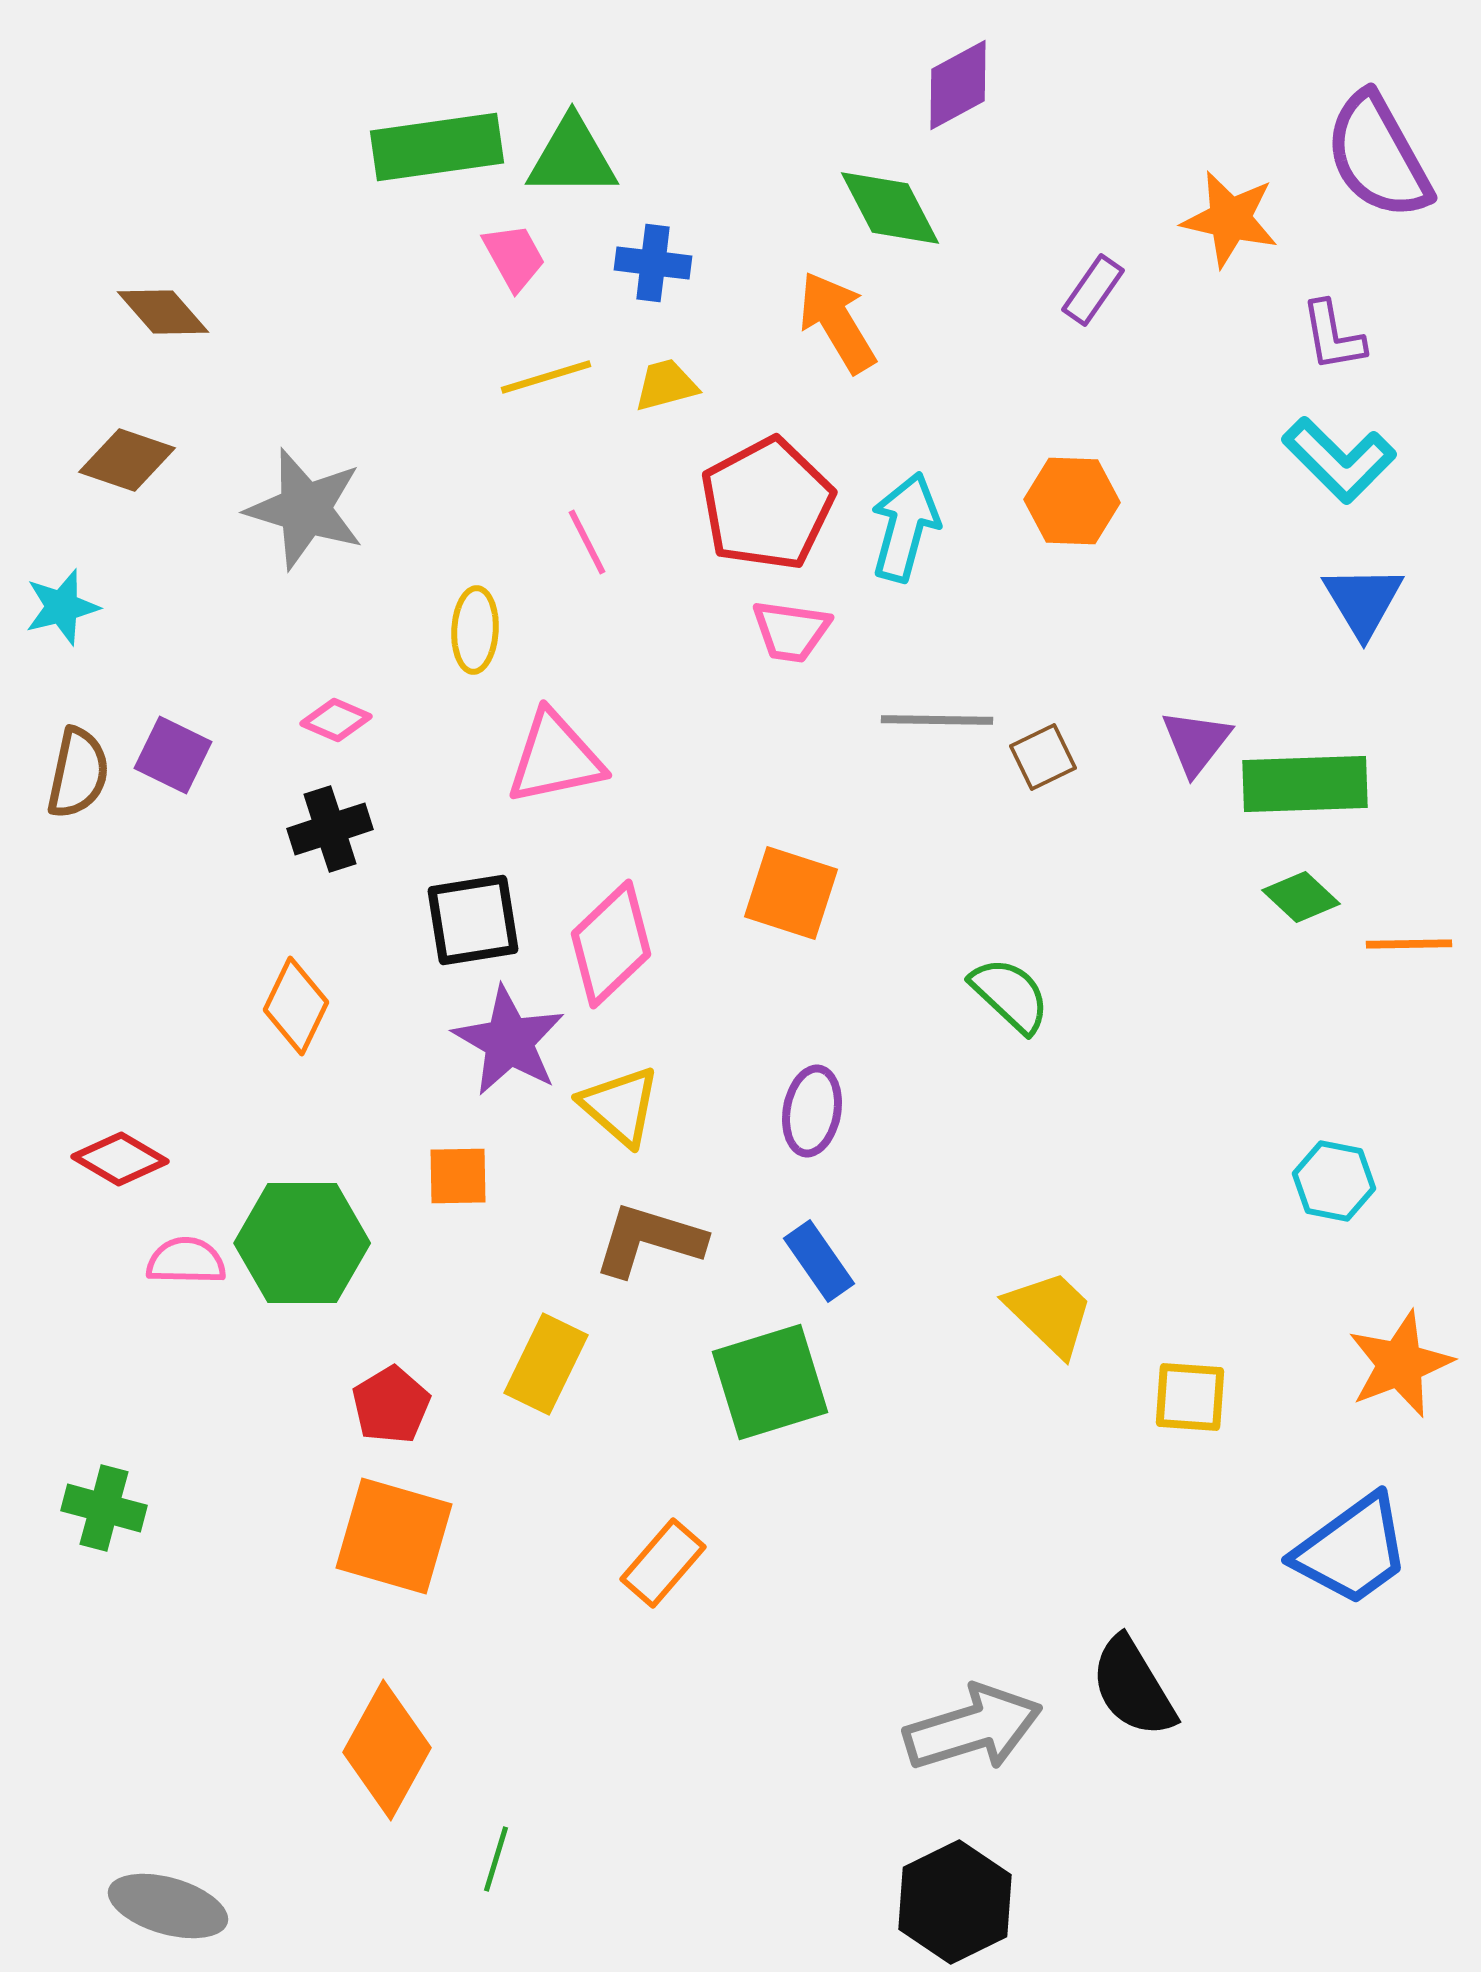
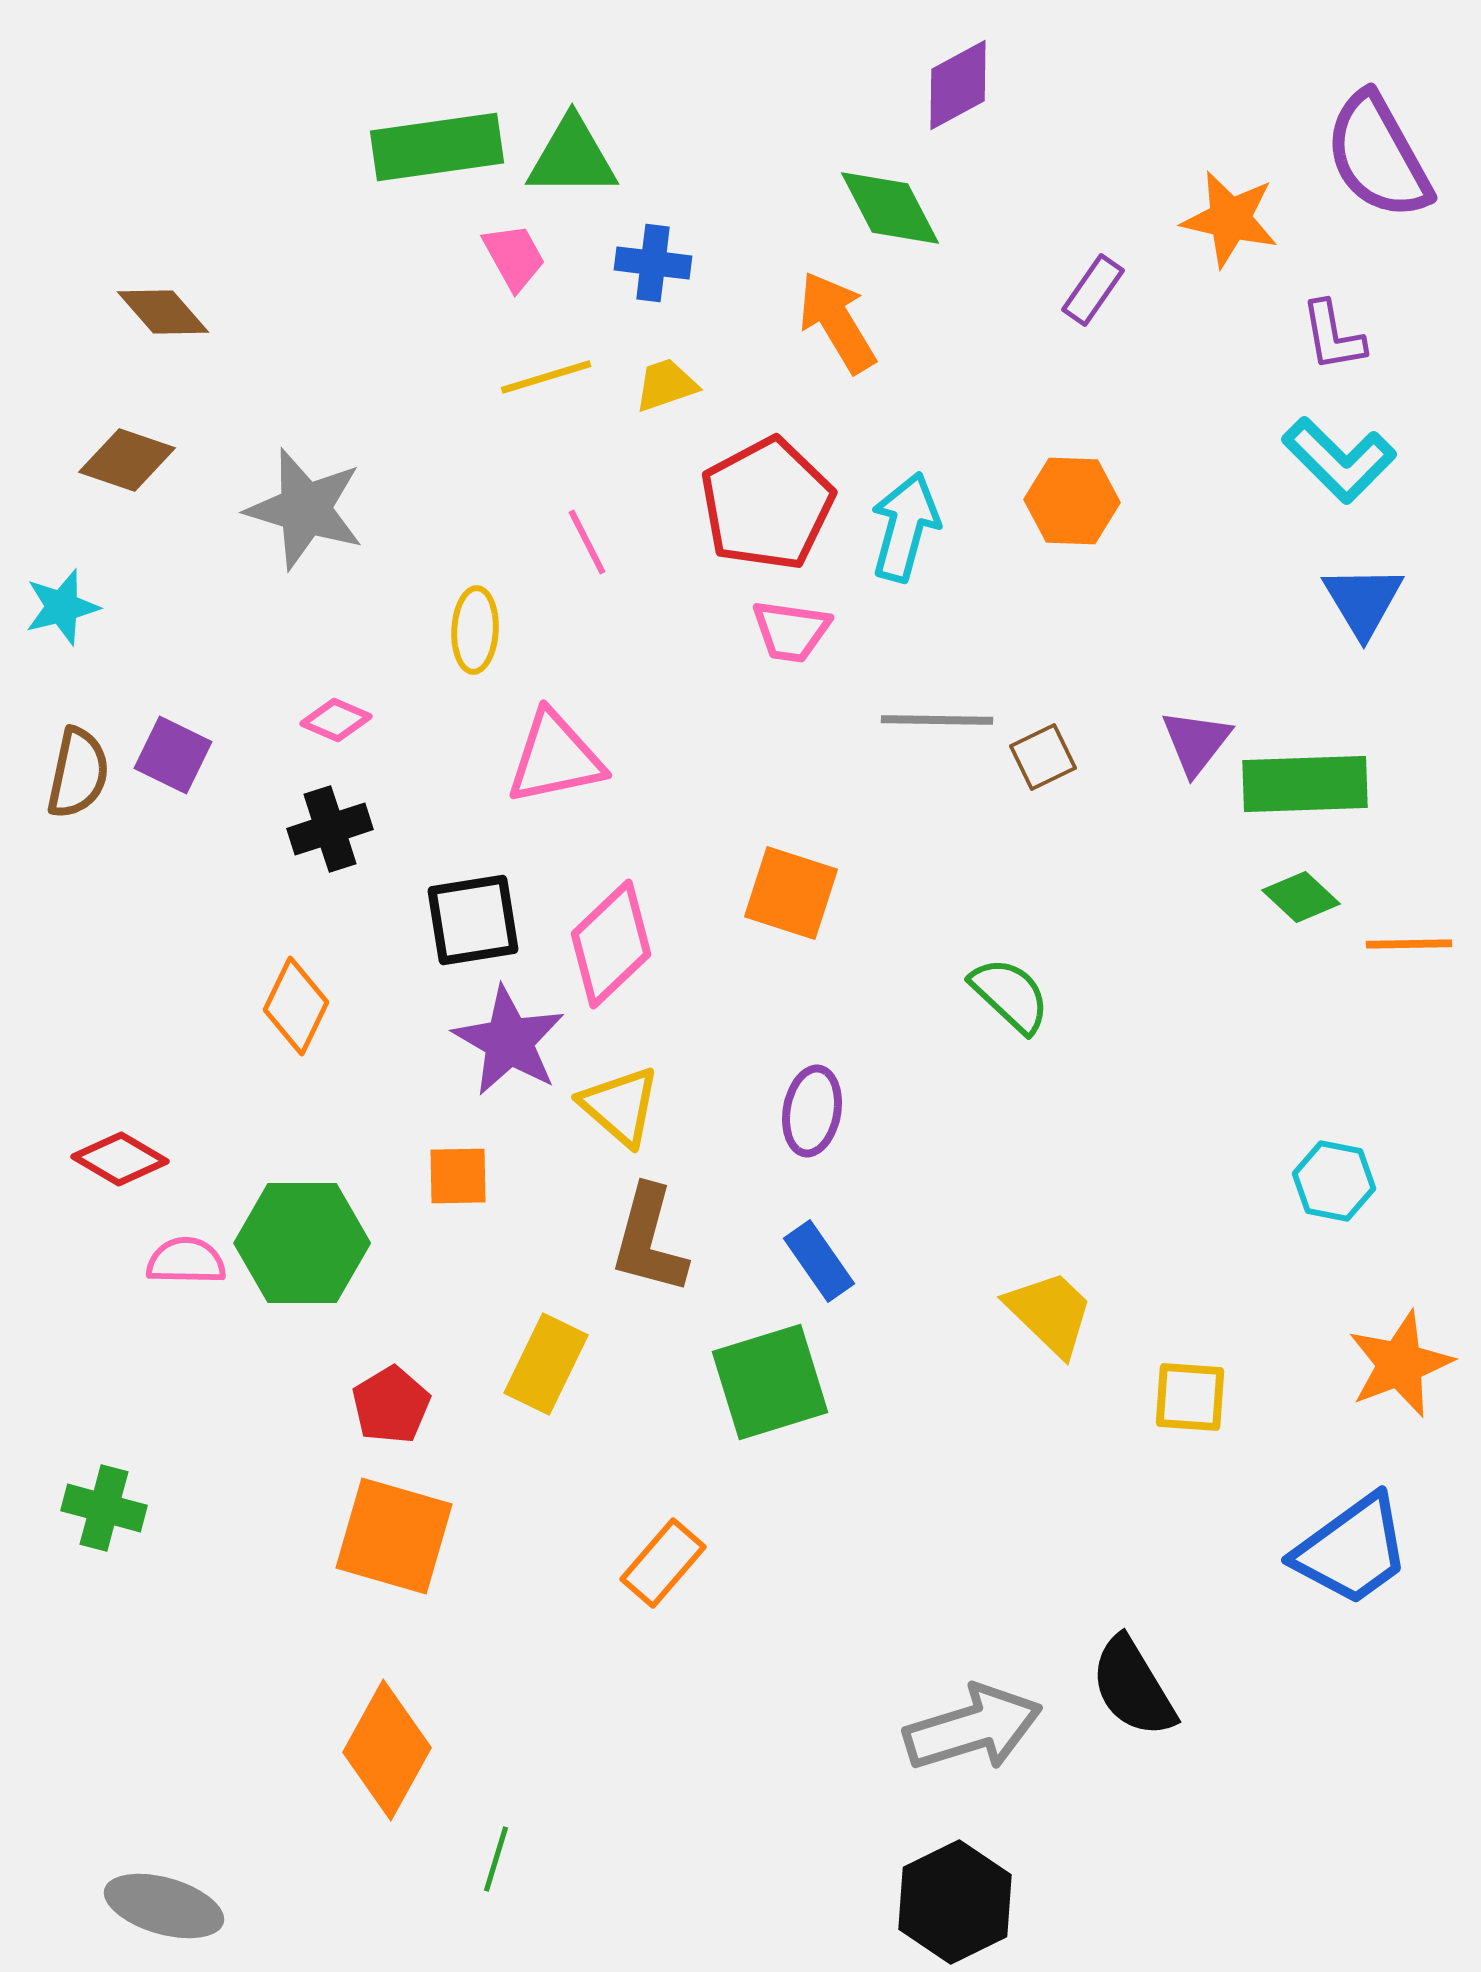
yellow trapezoid at (666, 385): rotated 4 degrees counterclockwise
brown L-shape at (649, 1240): rotated 92 degrees counterclockwise
gray ellipse at (168, 1906): moved 4 px left
